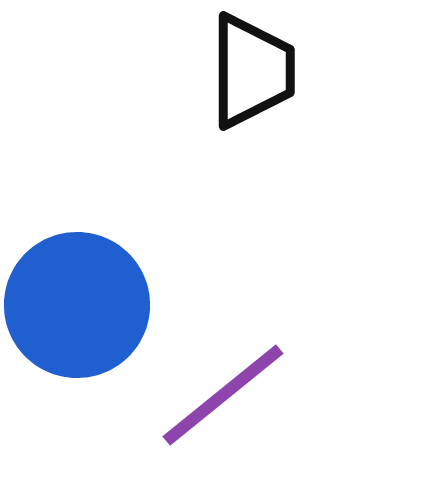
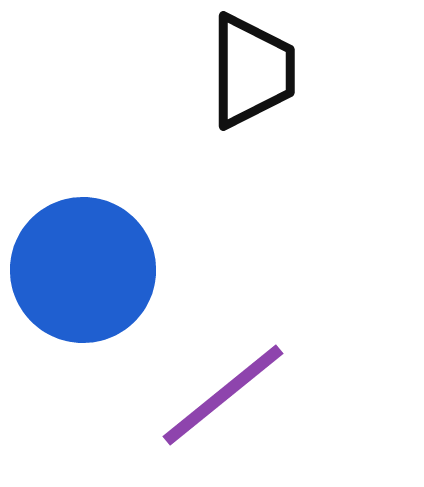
blue circle: moved 6 px right, 35 px up
